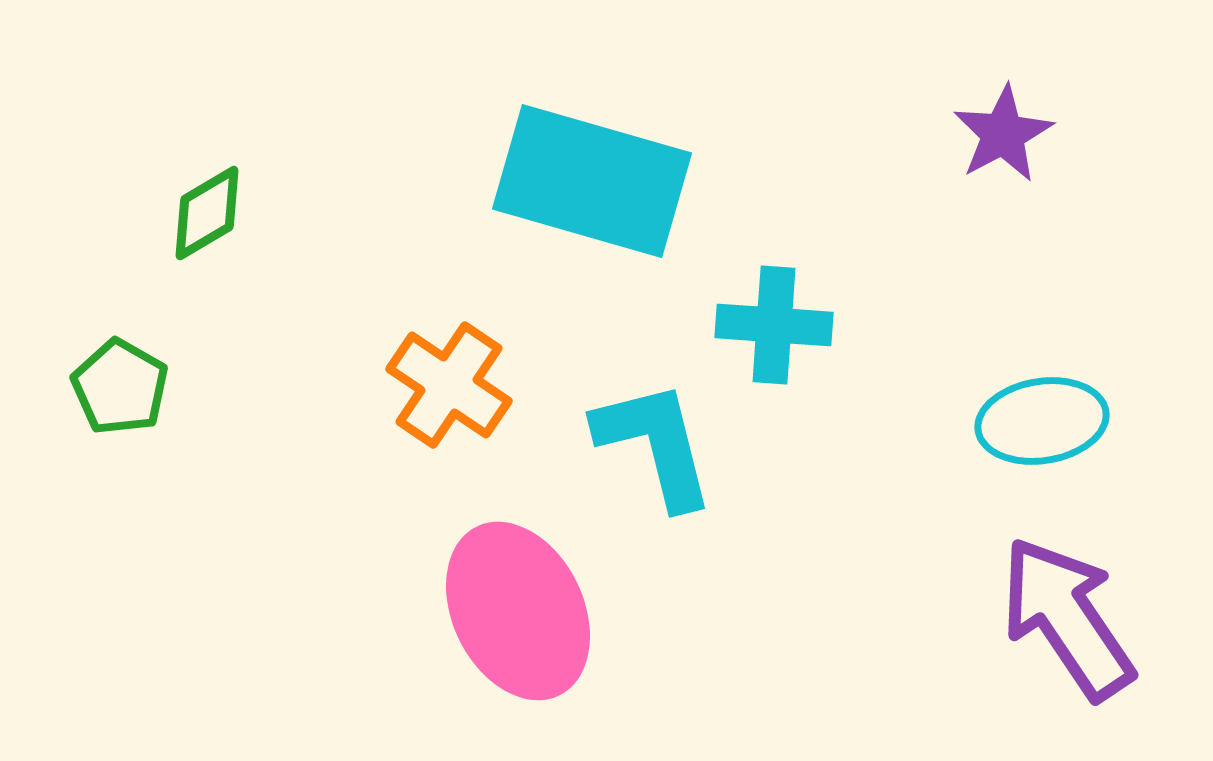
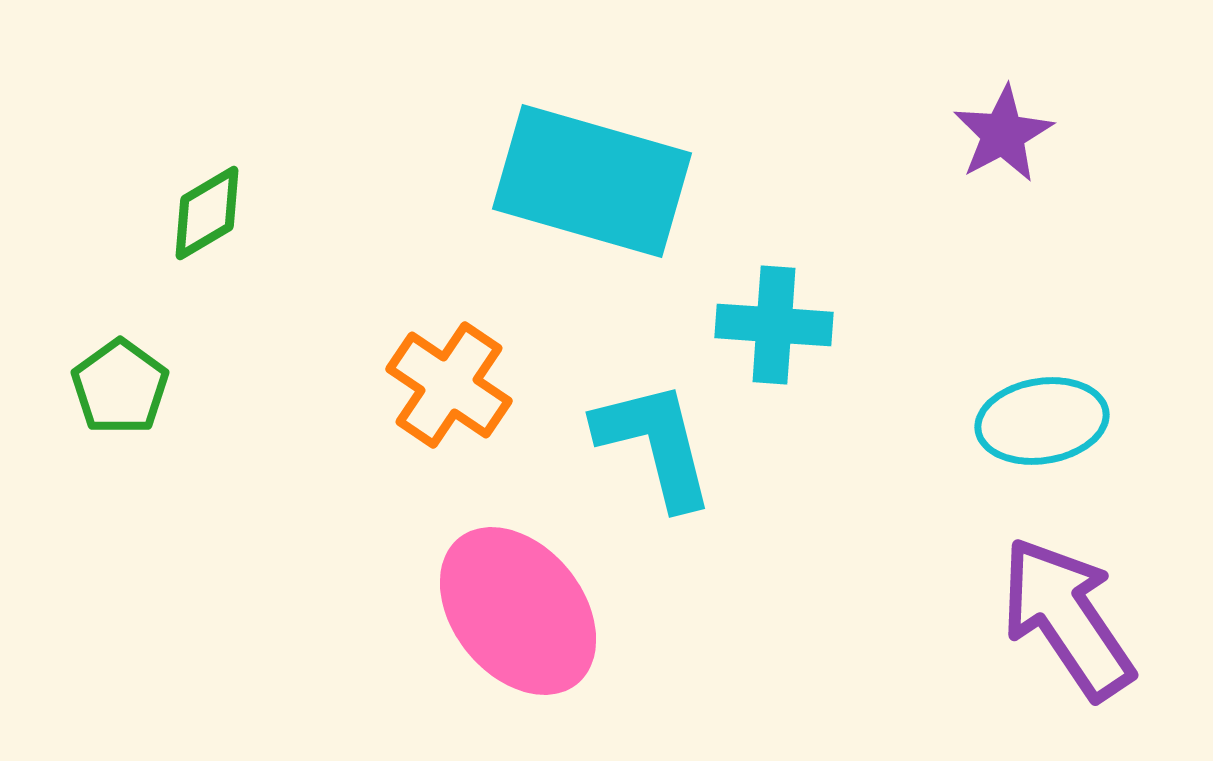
green pentagon: rotated 6 degrees clockwise
pink ellipse: rotated 13 degrees counterclockwise
